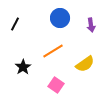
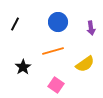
blue circle: moved 2 px left, 4 px down
purple arrow: moved 3 px down
orange line: rotated 15 degrees clockwise
